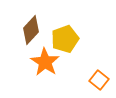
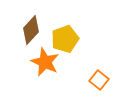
orange star: rotated 8 degrees counterclockwise
